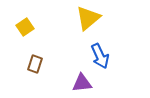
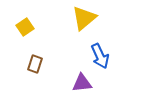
yellow triangle: moved 4 px left
